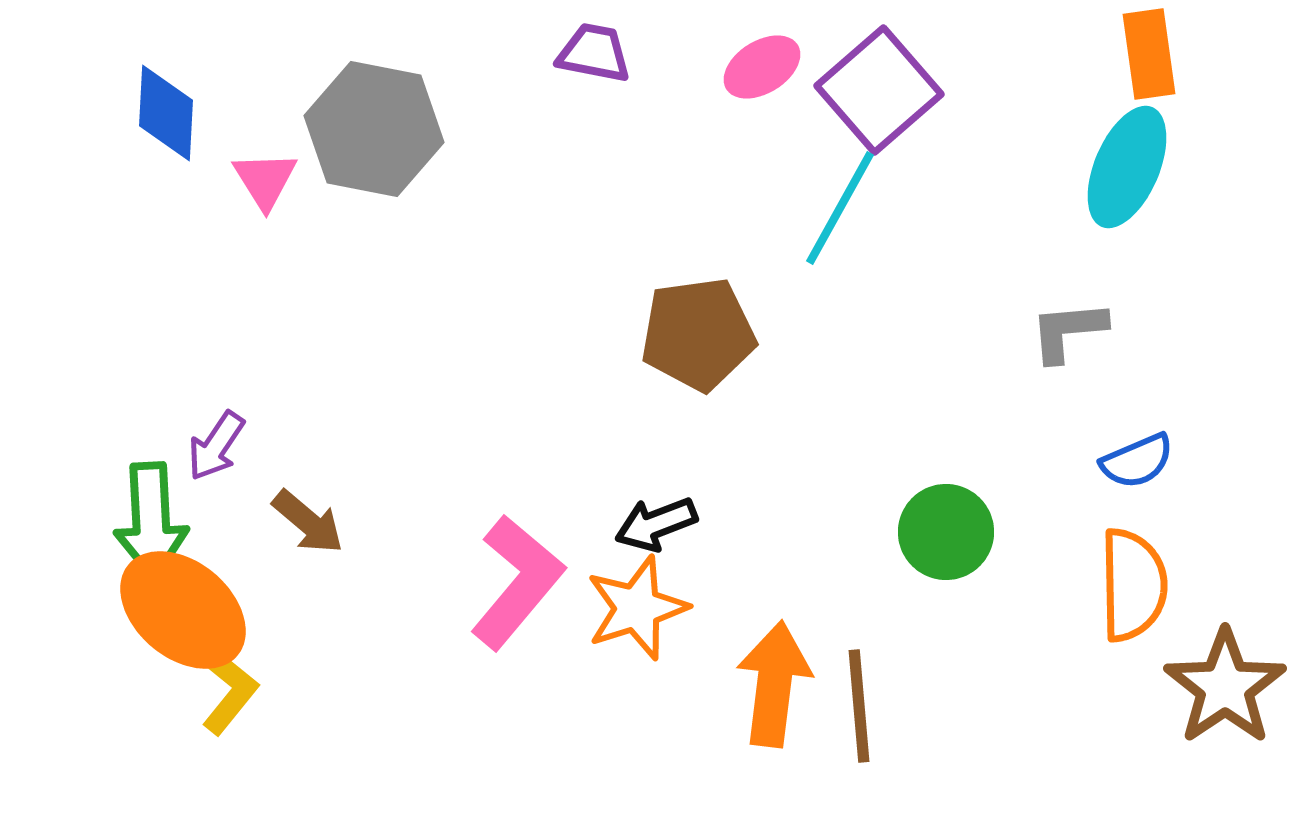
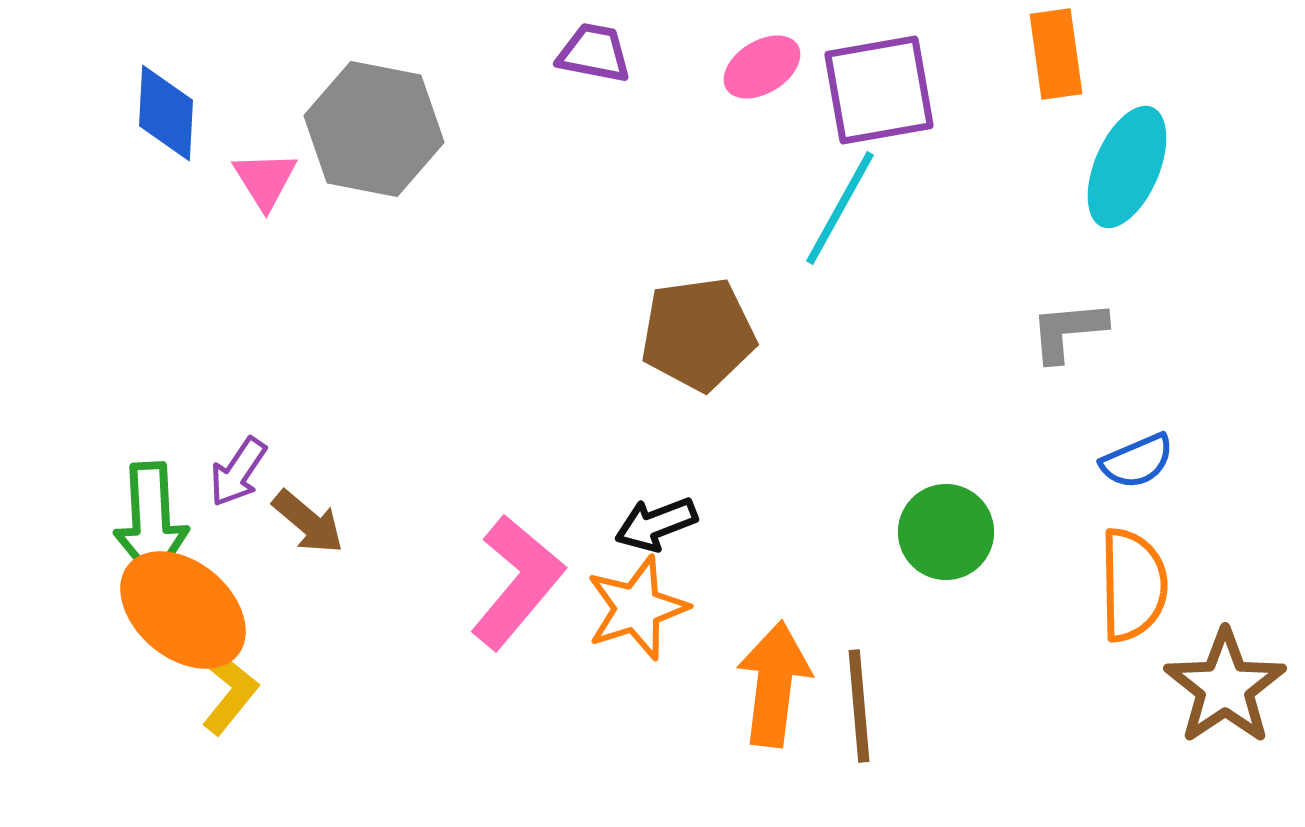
orange rectangle: moved 93 px left
purple square: rotated 31 degrees clockwise
purple arrow: moved 22 px right, 26 px down
